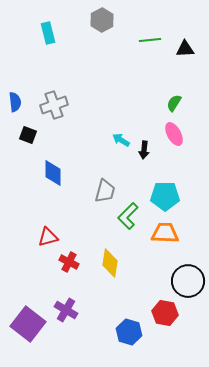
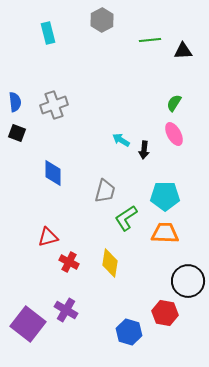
black triangle: moved 2 px left, 2 px down
black square: moved 11 px left, 2 px up
green L-shape: moved 2 px left, 2 px down; rotated 12 degrees clockwise
